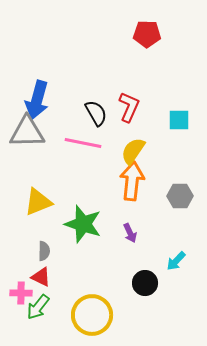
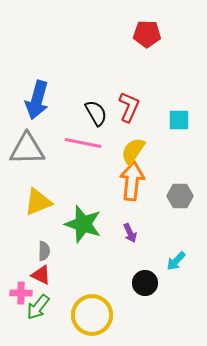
gray triangle: moved 17 px down
red triangle: moved 2 px up
